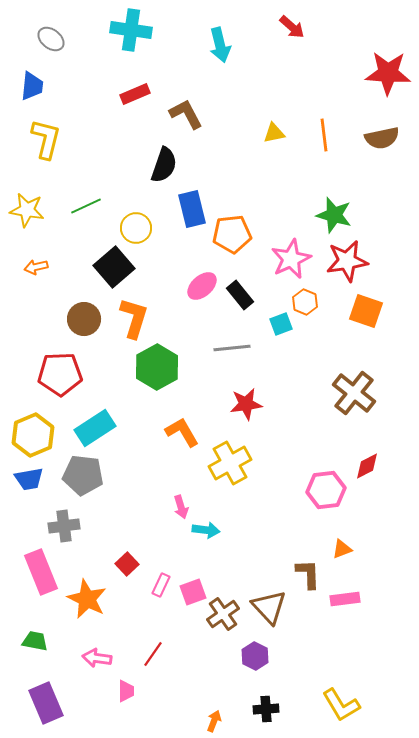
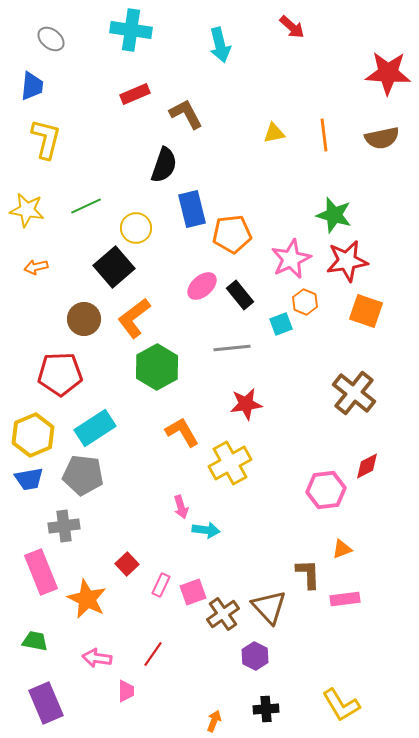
orange L-shape at (134, 318): rotated 144 degrees counterclockwise
